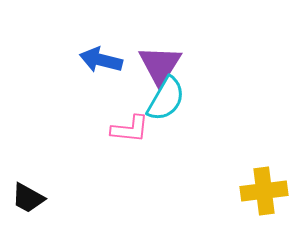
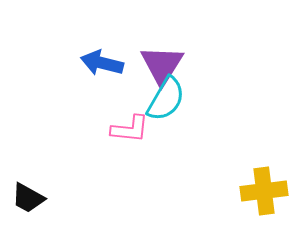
blue arrow: moved 1 px right, 3 px down
purple triangle: moved 2 px right
